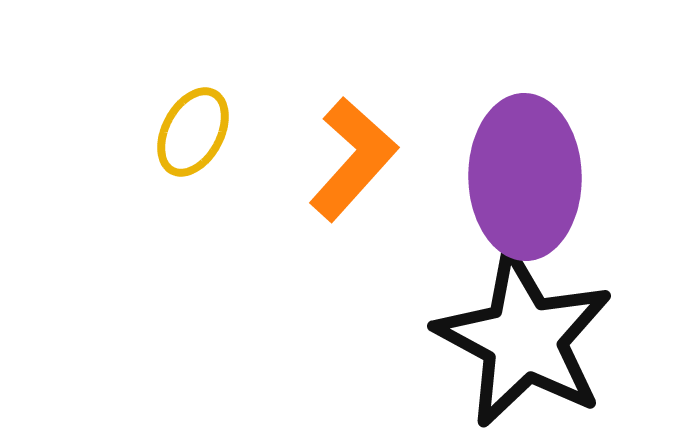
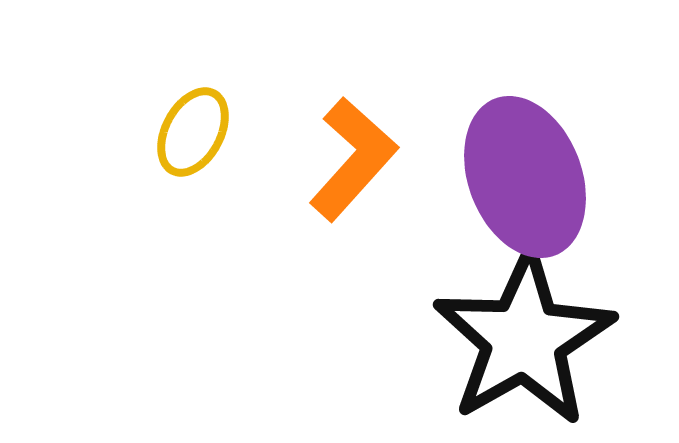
purple ellipse: rotated 20 degrees counterclockwise
black star: rotated 14 degrees clockwise
